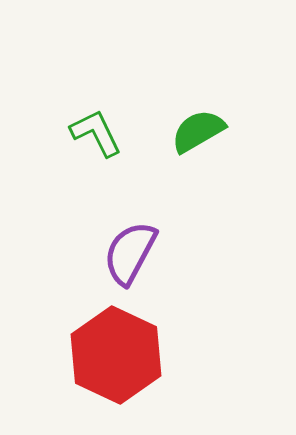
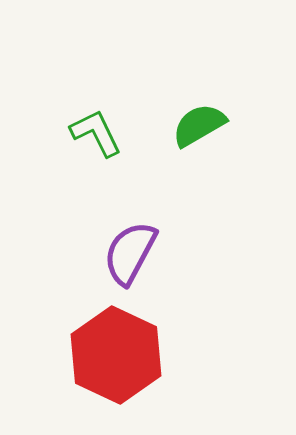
green semicircle: moved 1 px right, 6 px up
